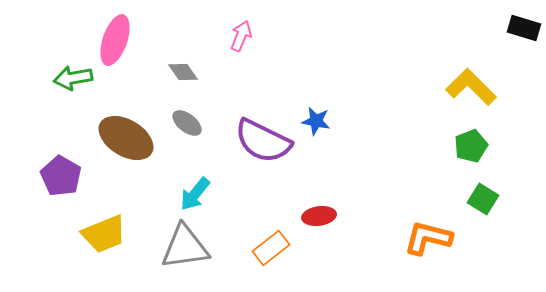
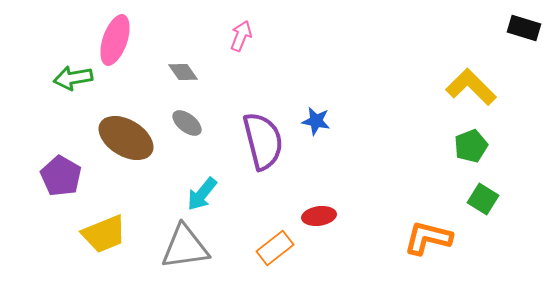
purple semicircle: rotated 130 degrees counterclockwise
cyan arrow: moved 7 px right
orange rectangle: moved 4 px right
